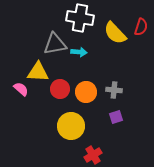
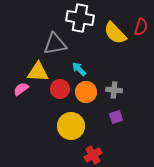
cyan arrow: moved 17 px down; rotated 140 degrees counterclockwise
pink semicircle: rotated 77 degrees counterclockwise
